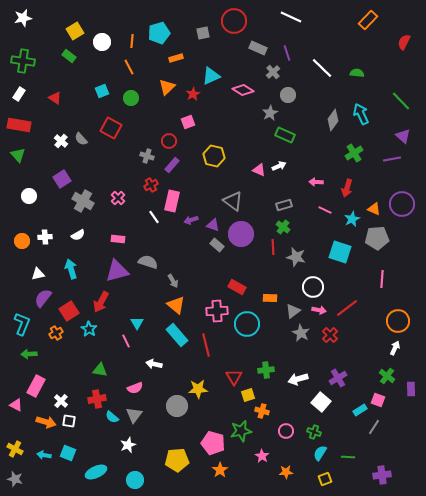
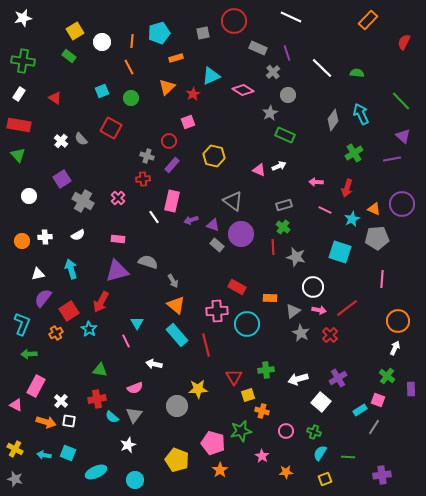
red cross at (151, 185): moved 8 px left, 6 px up; rotated 24 degrees clockwise
yellow pentagon at (177, 460): rotated 25 degrees clockwise
